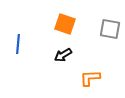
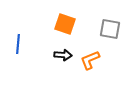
black arrow: rotated 144 degrees counterclockwise
orange L-shape: moved 18 px up; rotated 20 degrees counterclockwise
